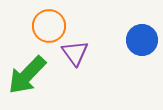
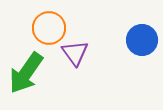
orange circle: moved 2 px down
green arrow: moved 1 px left, 2 px up; rotated 9 degrees counterclockwise
